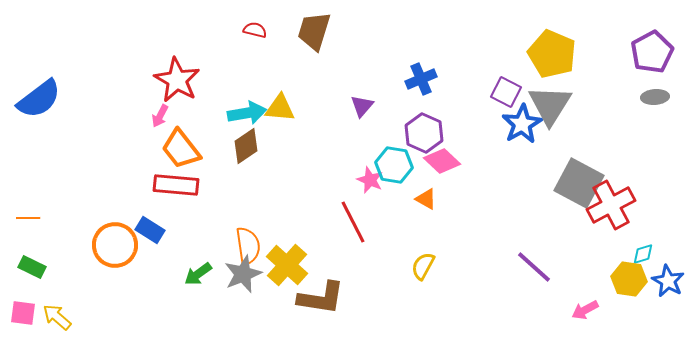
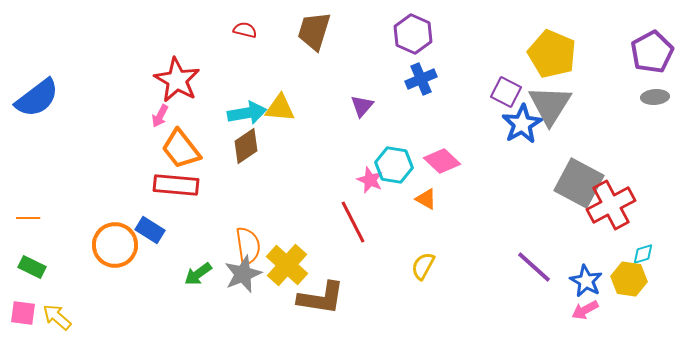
red semicircle at (255, 30): moved 10 px left
blue semicircle at (39, 99): moved 2 px left, 1 px up
purple hexagon at (424, 133): moved 11 px left, 99 px up
blue star at (668, 281): moved 82 px left
